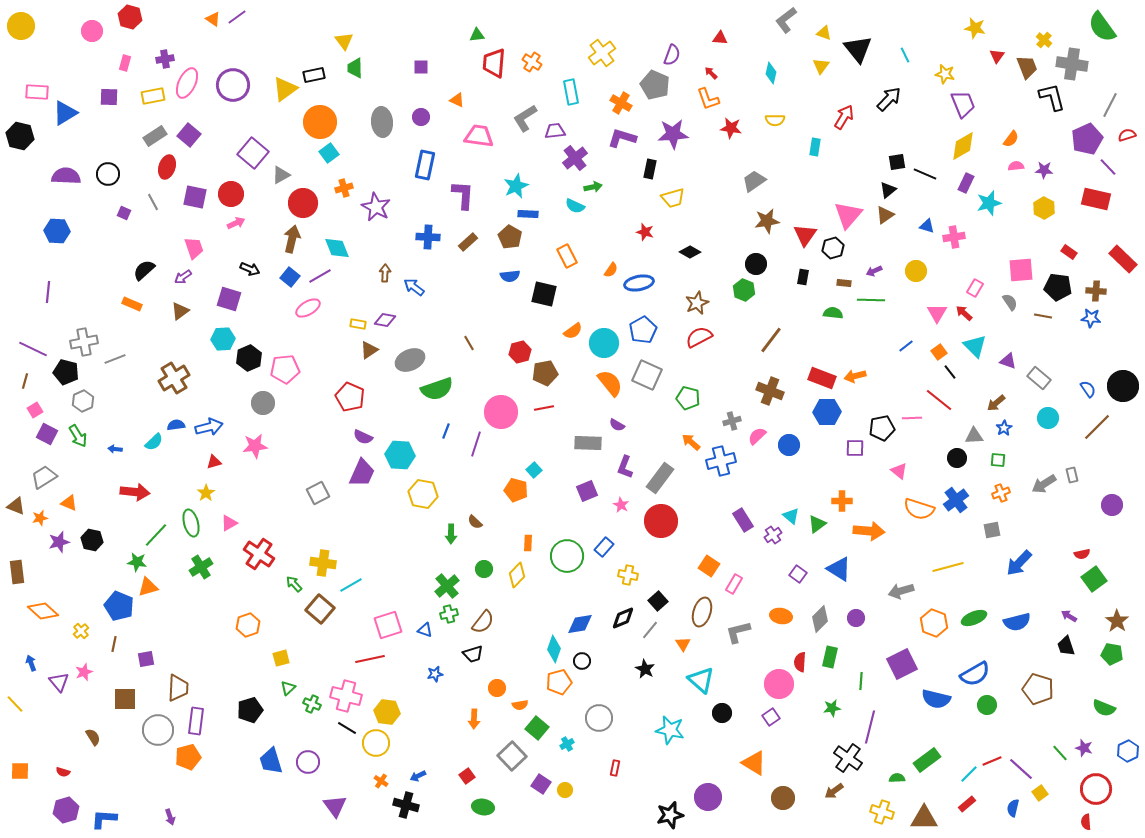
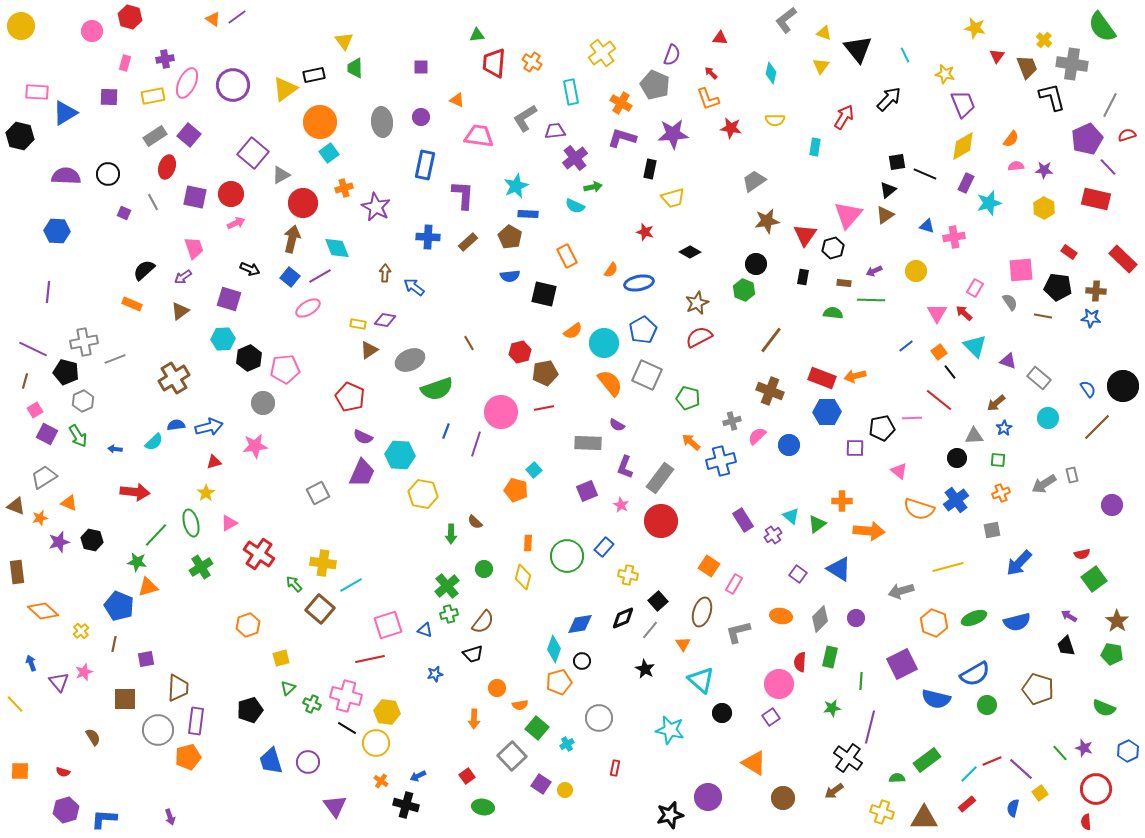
yellow diamond at (517, 575): moved 6 px right, 2 px down; rotated 30 degrees counterclockwise
